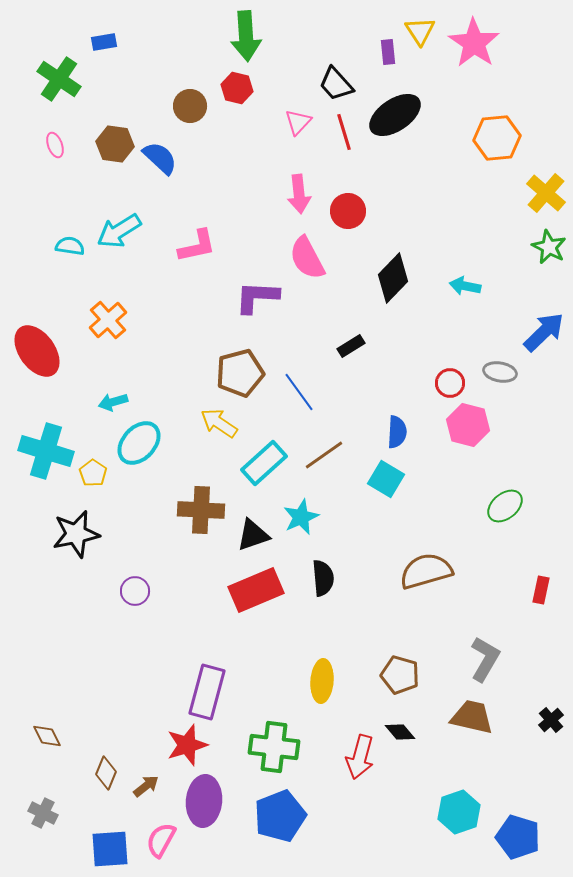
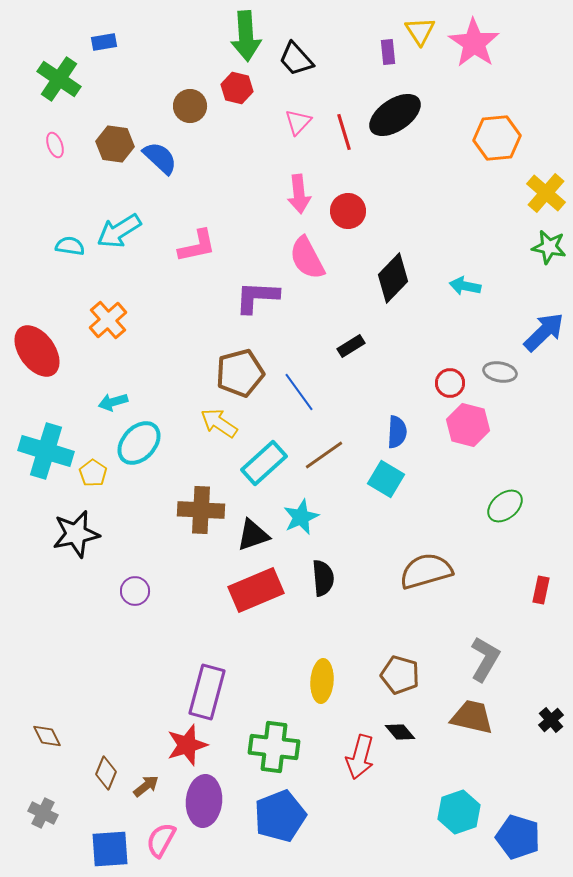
black trapezoid at (336, 84): moved 40 px left, 25 px up
green star at (549, 247): rotated 16 degrees counterclockwise
